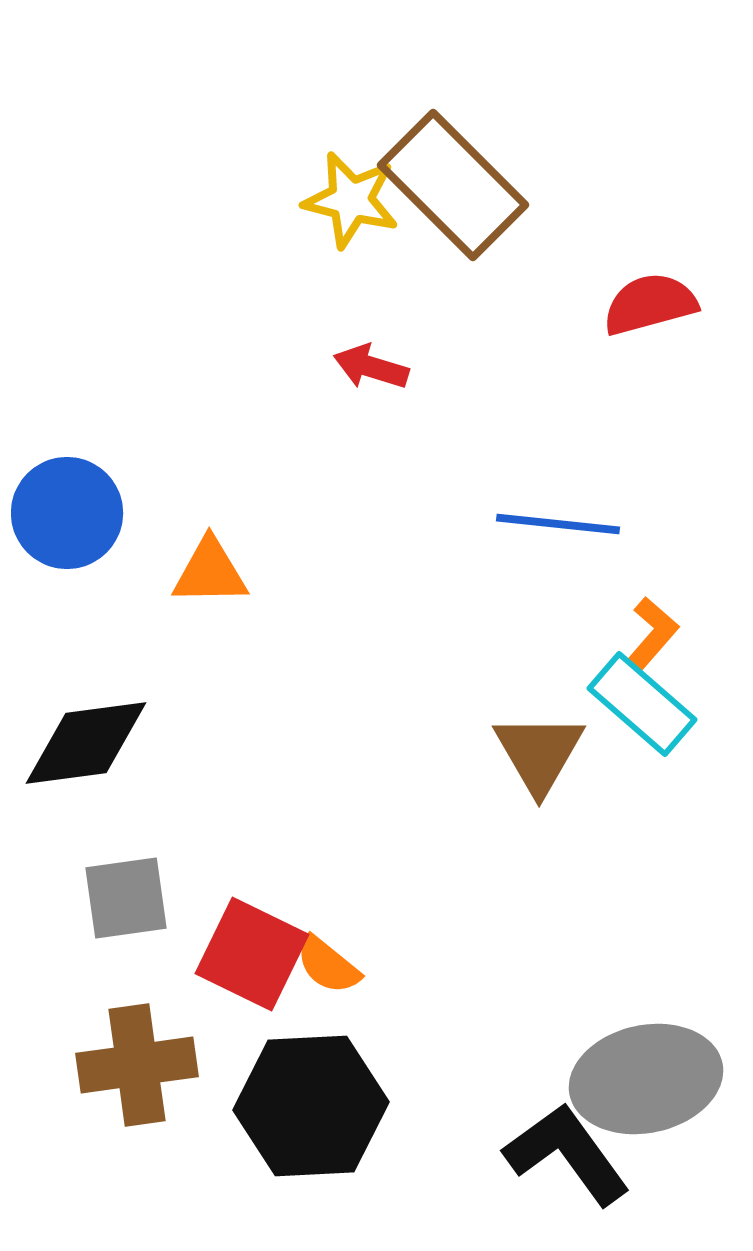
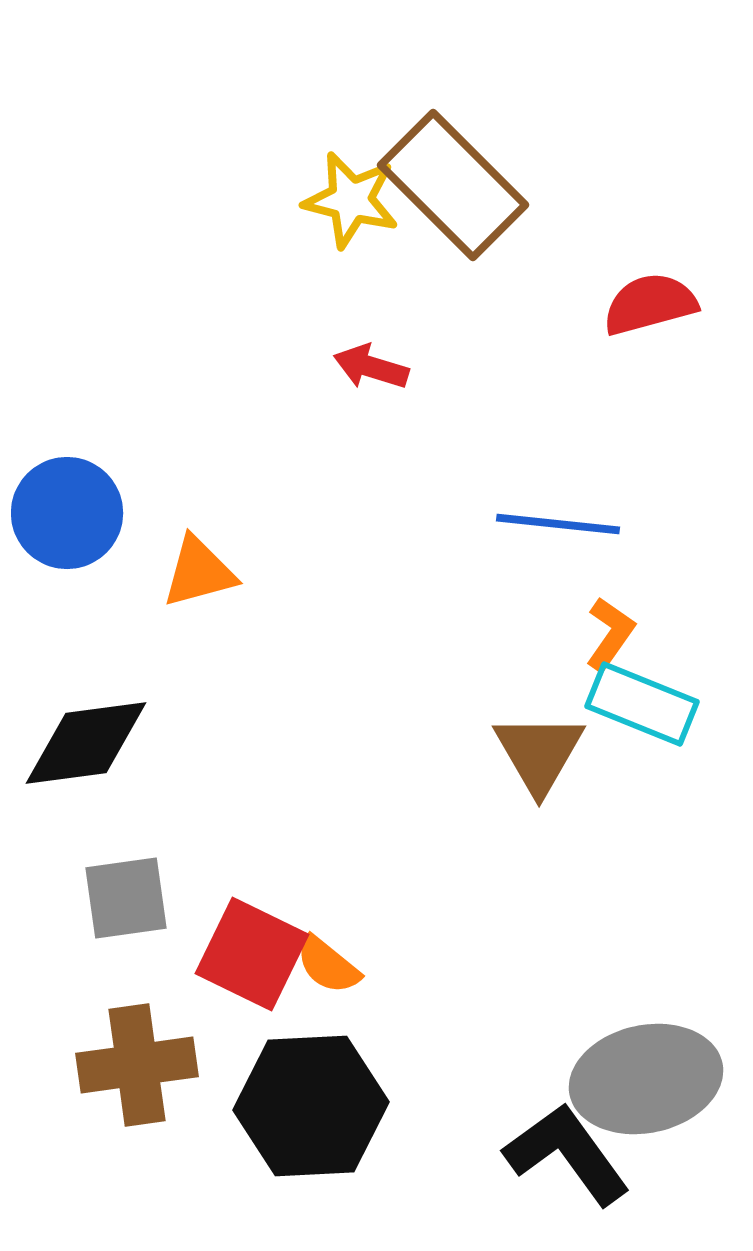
orange triangle: moved 11 px left; rotated 14 degrees counterclockwise
orange L-shape: moved 42 px left; rotated 6 degrees counterclockwise
cyan rectangle: rotated 19 degrees counterclockwise
